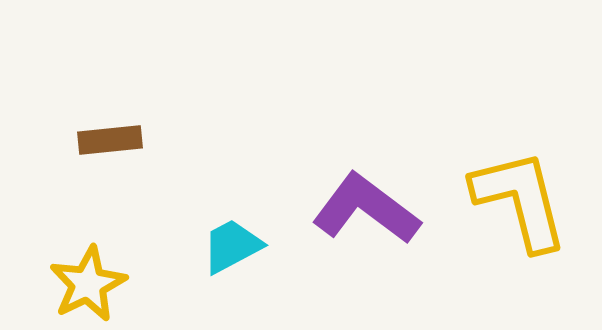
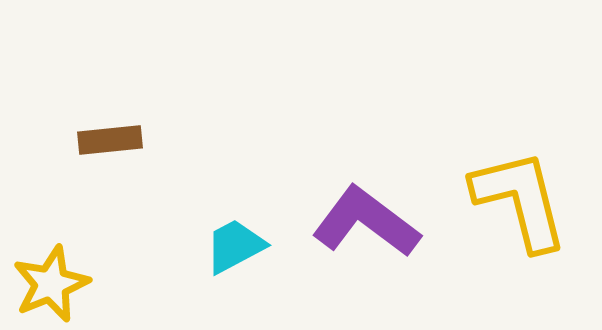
purple L-shape: moved 13 px down
cyan trapezoid: moved 3 px right
yellow star: moved 37 px left; rotated 4 degrees clockwise
